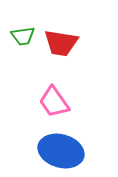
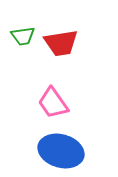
red trapezoid: rotated 18 degrees counterclockwise
pink trapezoid: moved 1 px left, 1 px down
